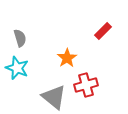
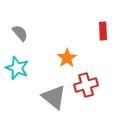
red rectangle: rotated 48 degrees counterclockwise
gray semicircle: moved 5 px up; rotated 24 degrees counterclockwise
